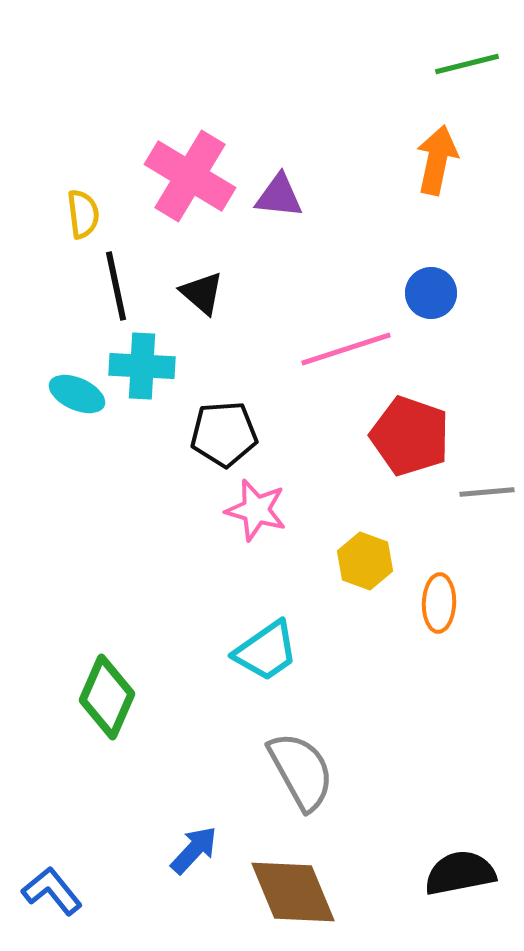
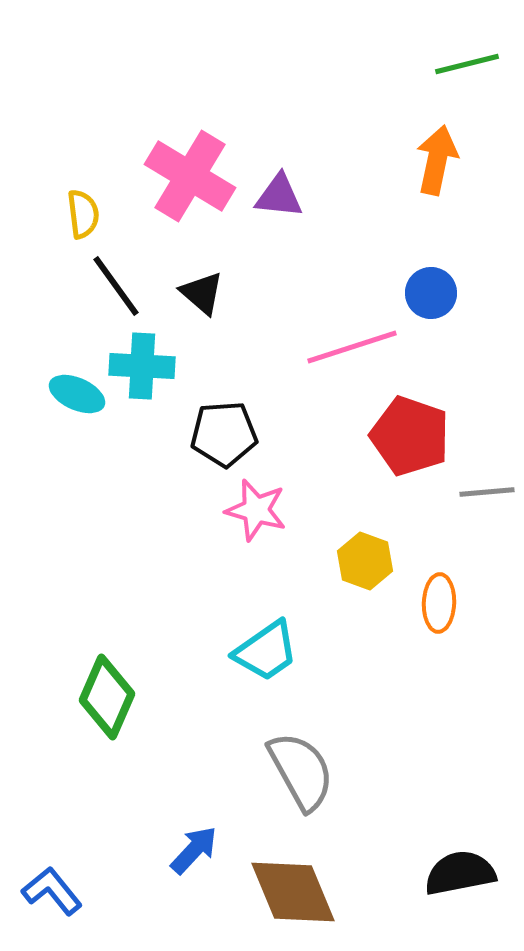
black line: rotated 24 degrees counterclockwise
pink line: moved 6 px right, 2 px up
